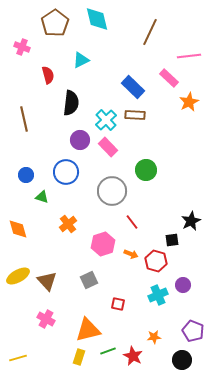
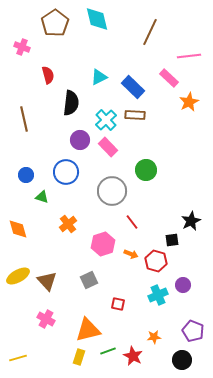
cyan triangle at (81, 60): moved 18 px right, 17 px down
